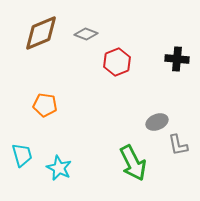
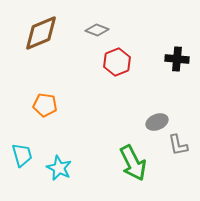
gray diamond: moved 11 px right, 4 px up
